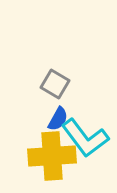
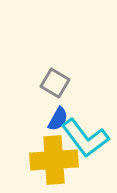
gray square: moved 1 px up
yellow cross: moved 2 px right, 4 px down
